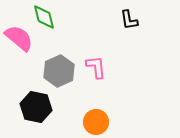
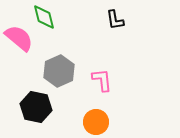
black L-shape: moved 14 px left
pink L-shape: moved 6 px right, 13 px down
